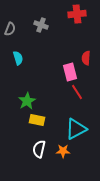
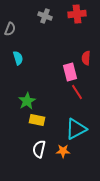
gray cross: moved 4 px right, 9 px up
